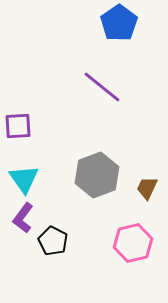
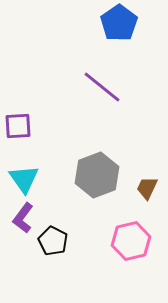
pink hexagon: moved 2 px left, 2 px up
